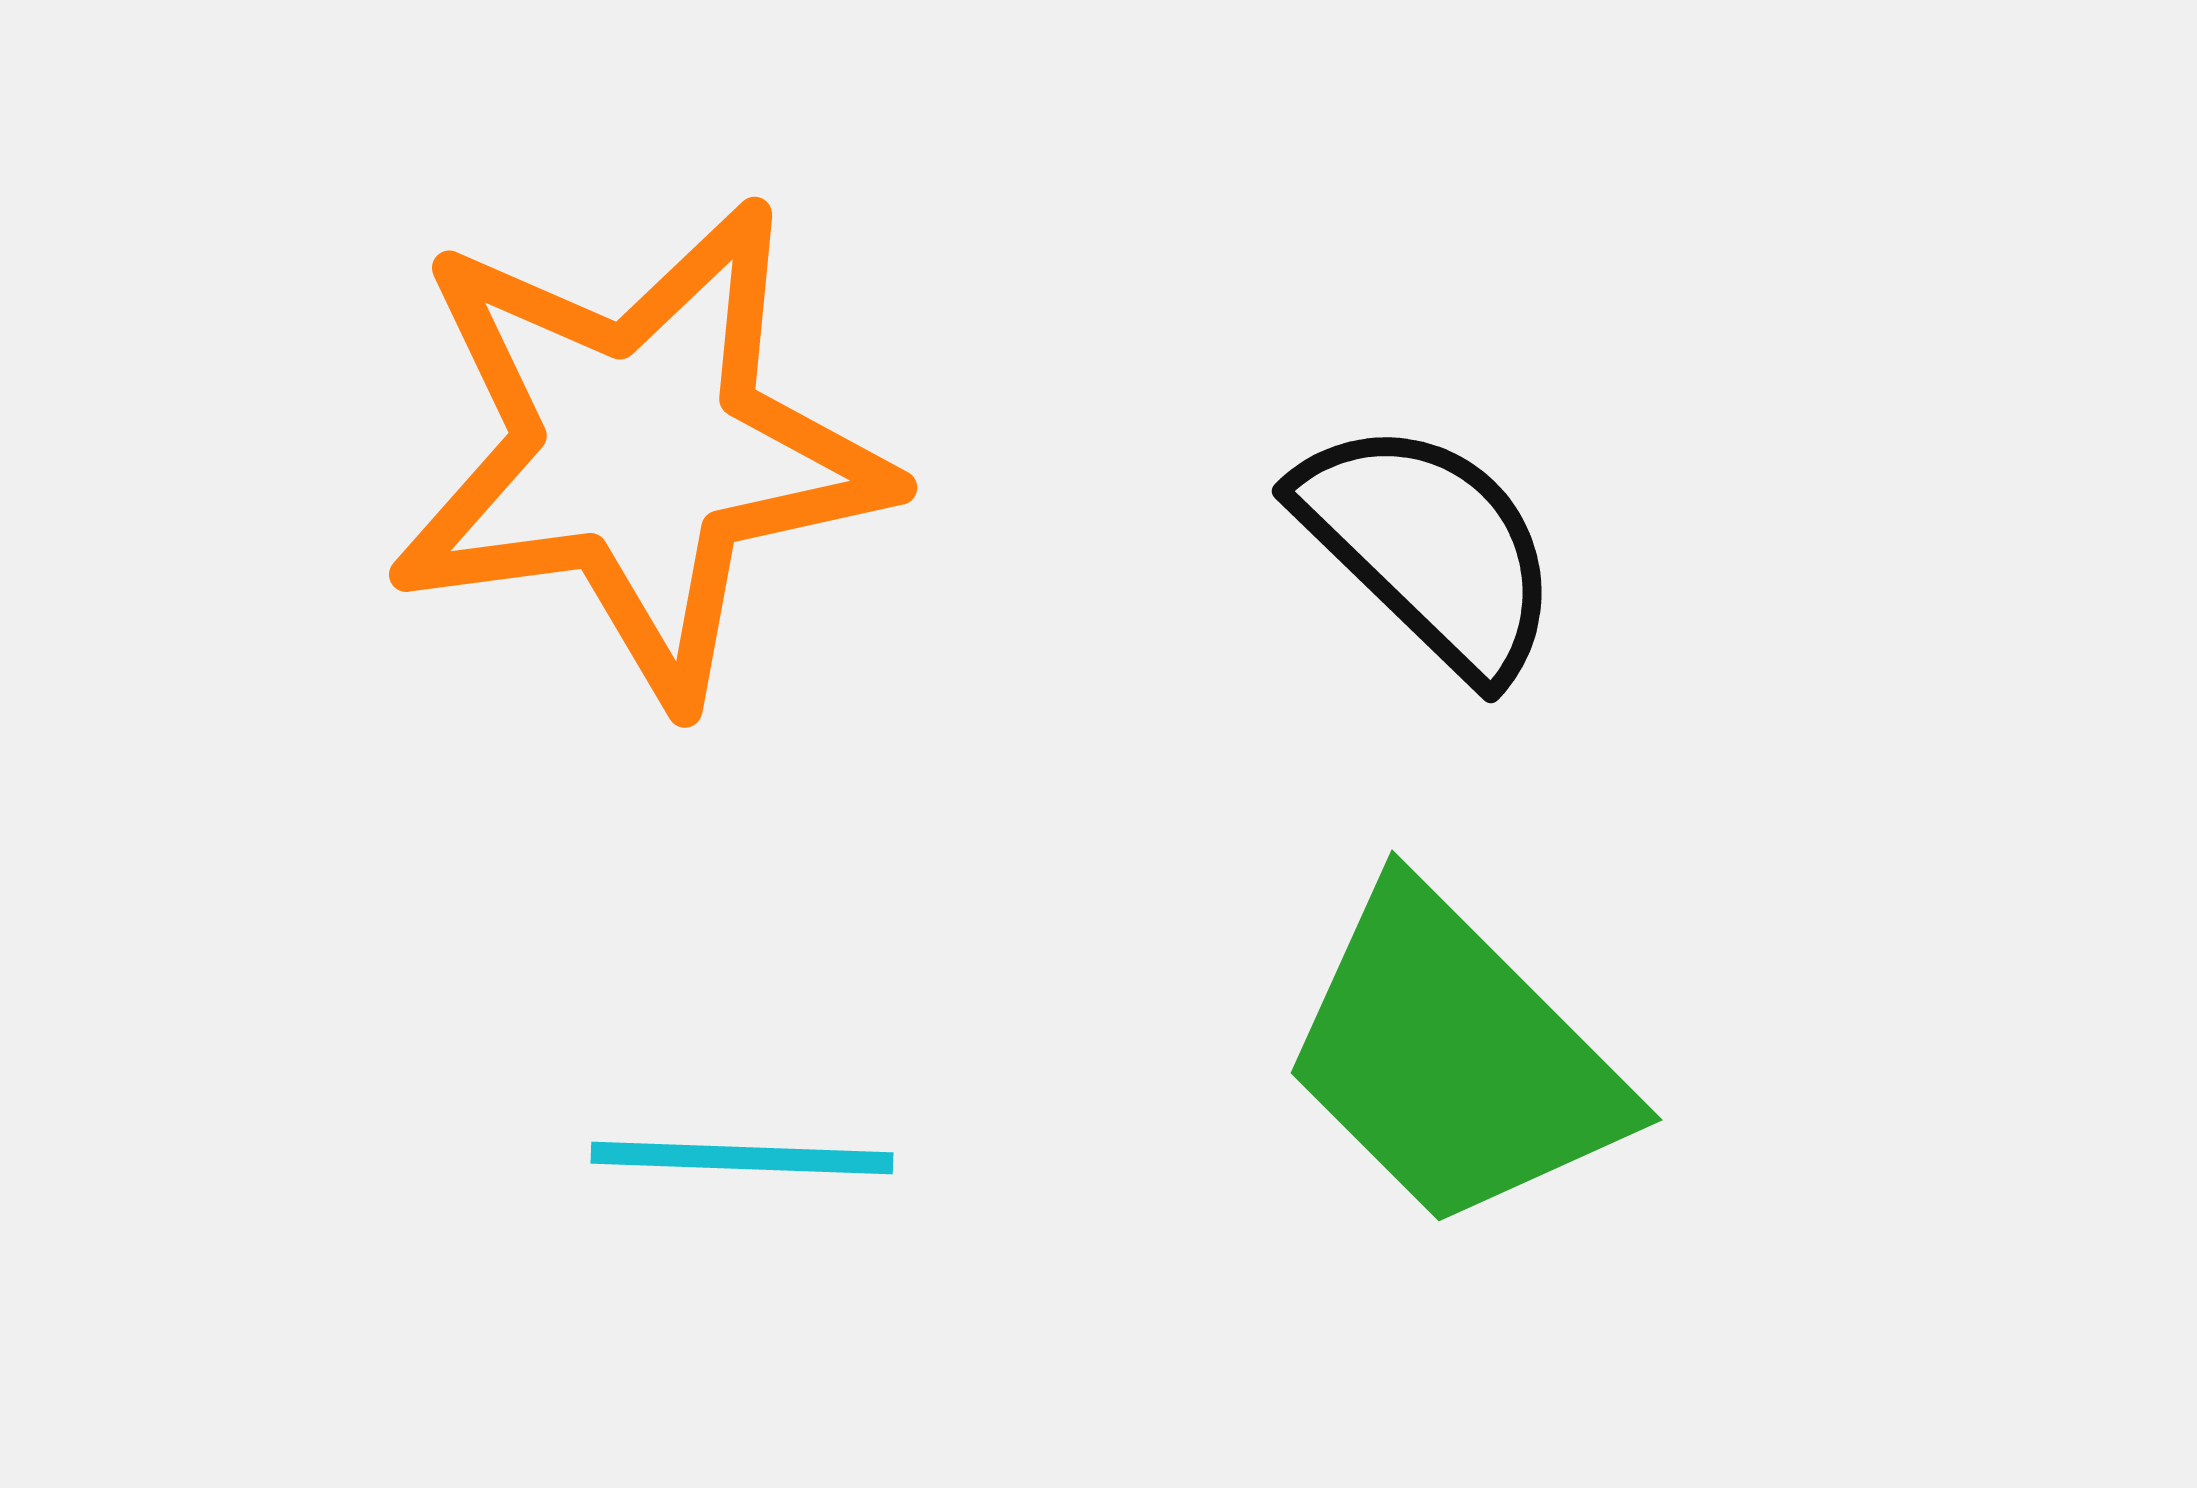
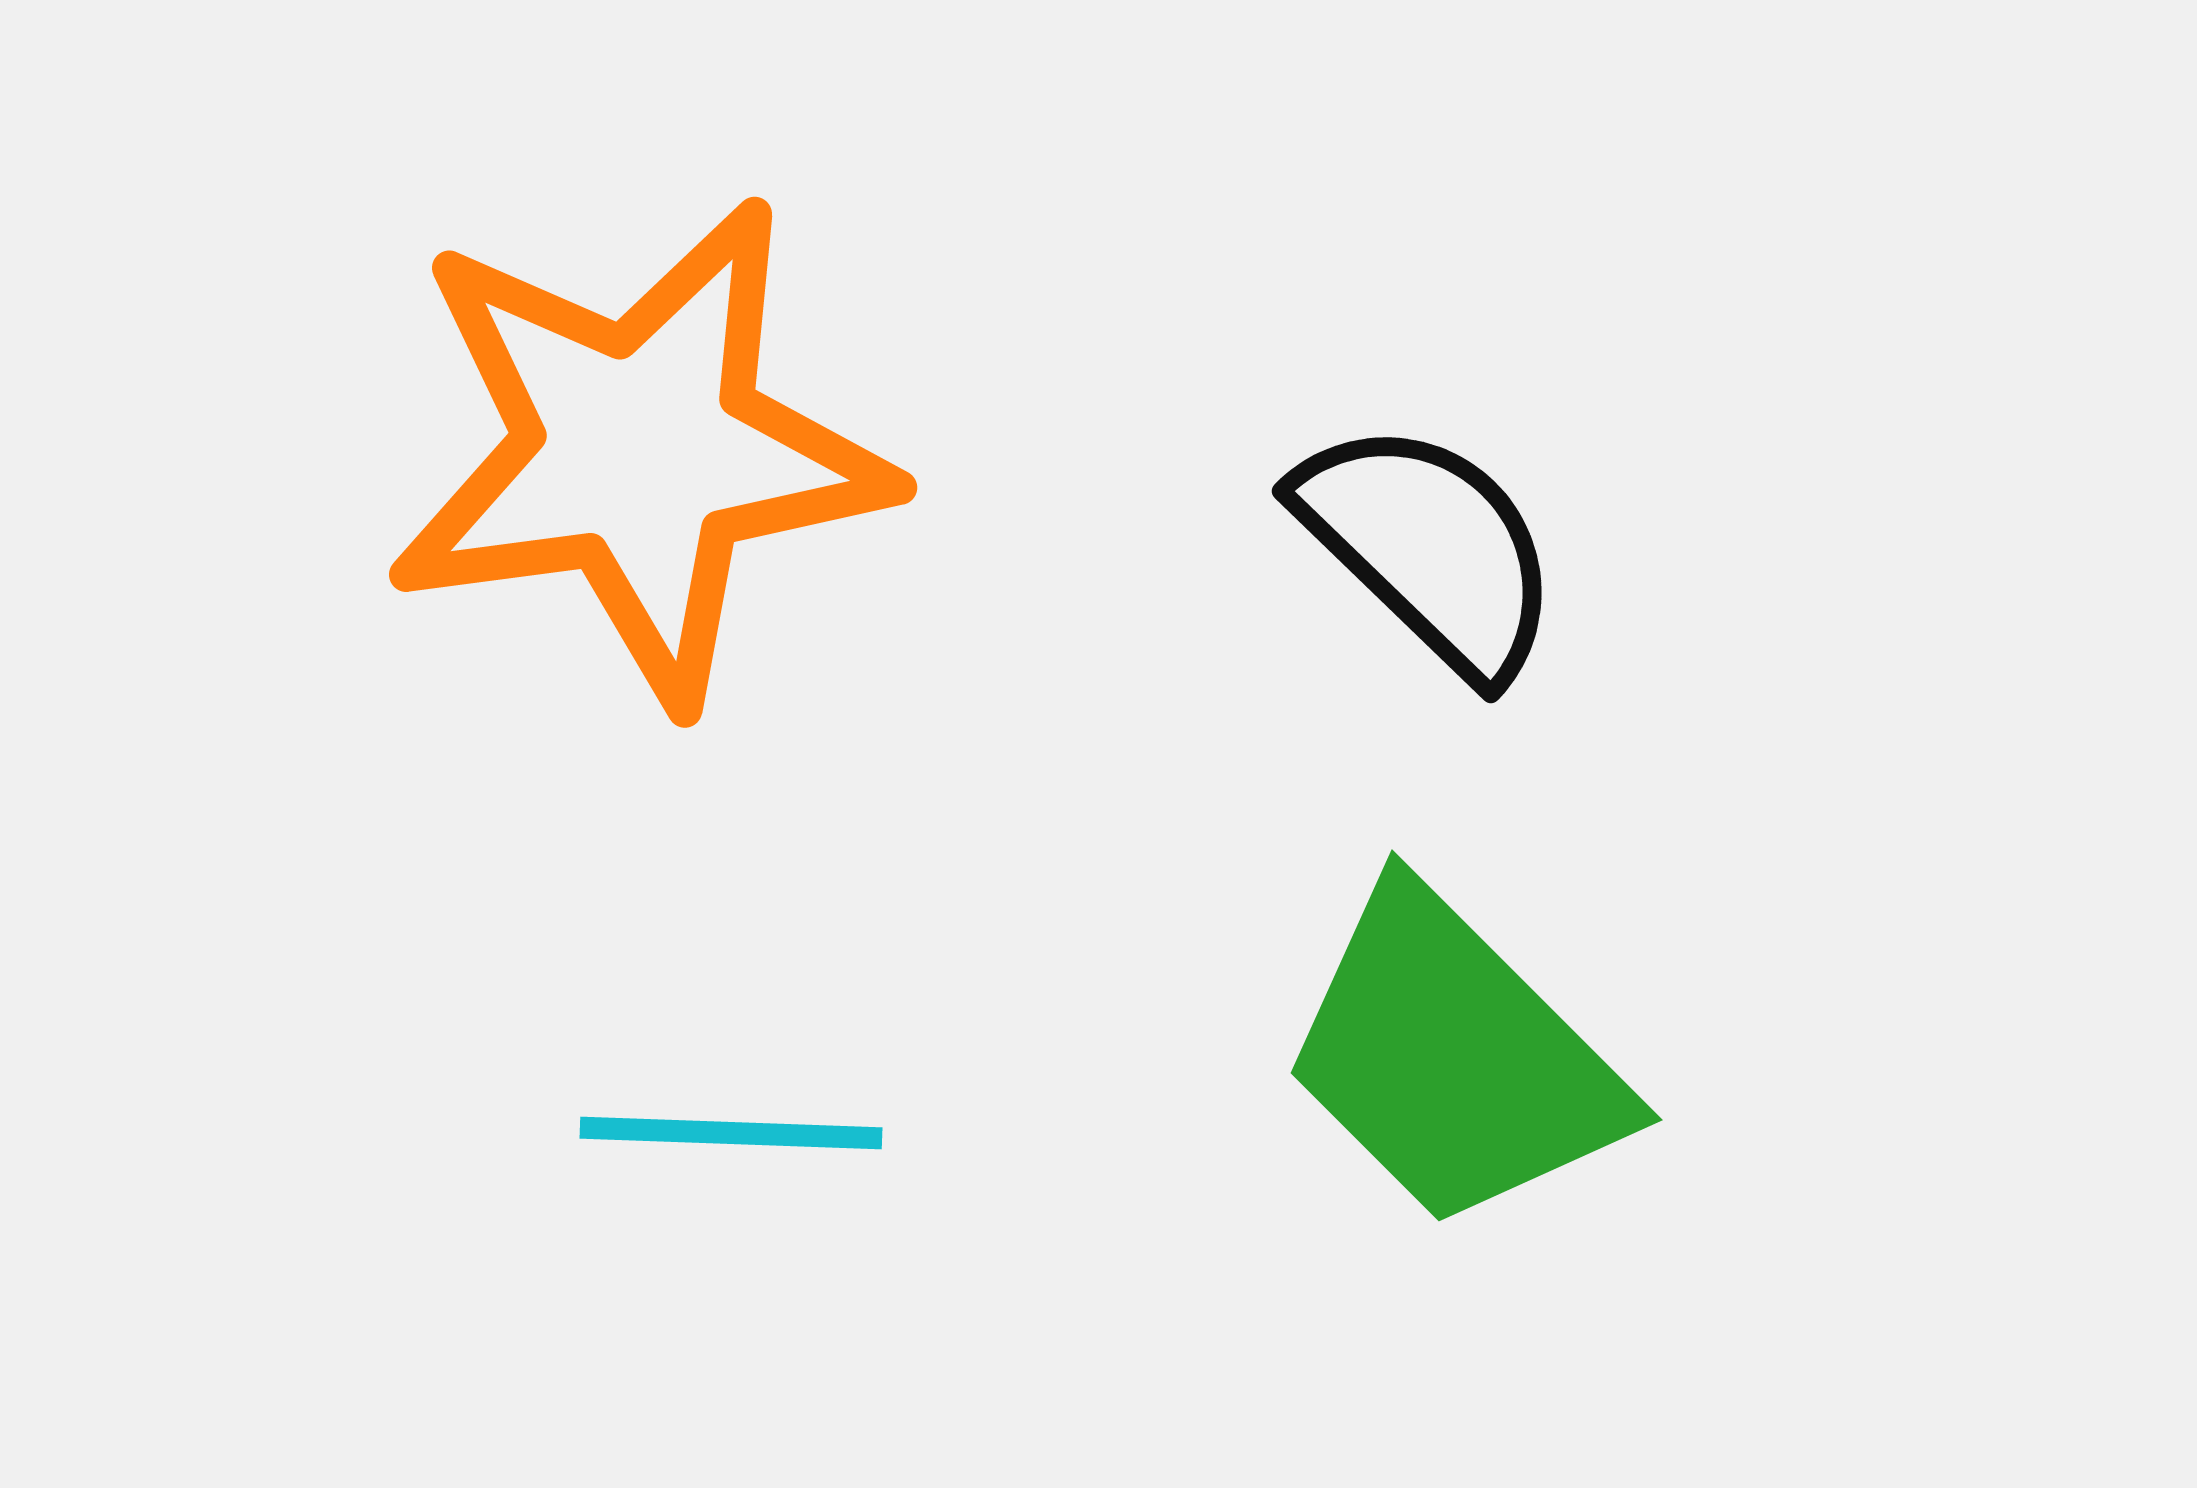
cyan line: moved 11 px left, 25 px up
